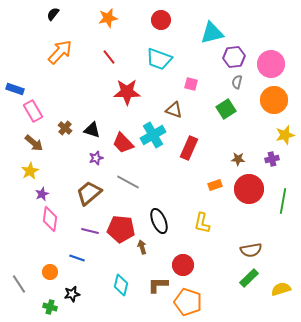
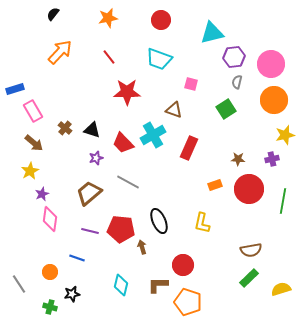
blue rectangle at (15, 89): rotated 36 degrees counterclockwise
